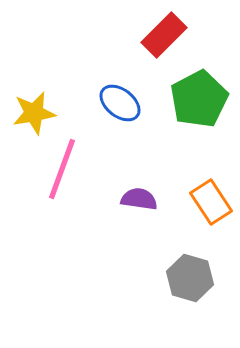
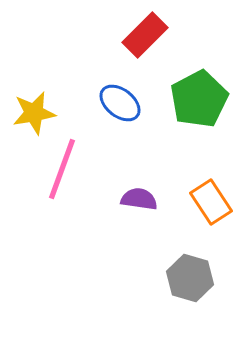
red rectangle: moved 19 px left
